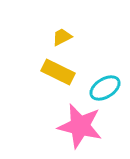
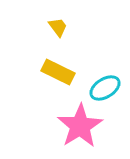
yellow trapezoid: moved 4 px left, 10 px up; rotated 80 degrees clockwise
pink star: rotated 27 degrees clockwise
